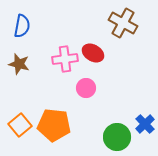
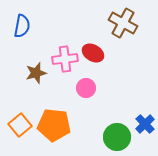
brown star: moved 17 px right, 9 px down; rotated 30 degrees counterclockwise
